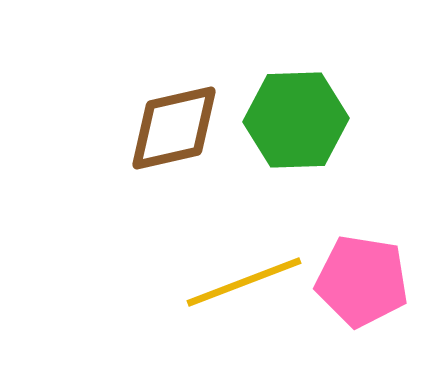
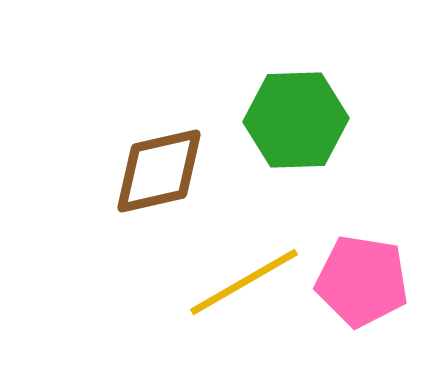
brown diamond: moved 15 px left, 43 px down
yellow line: rotated 9 degrees counterclockwise
